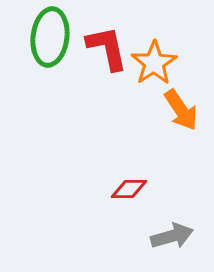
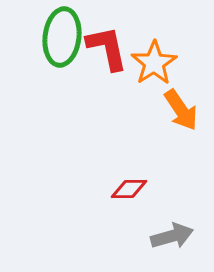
green ellipse: moved 12 px right
